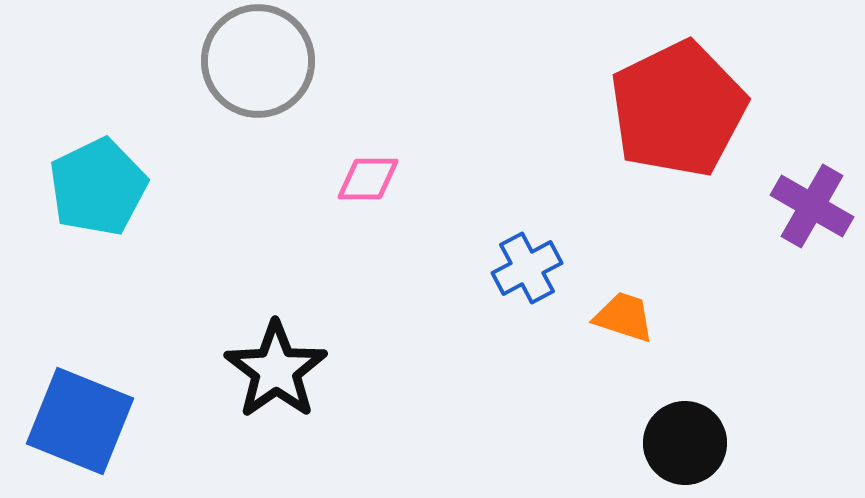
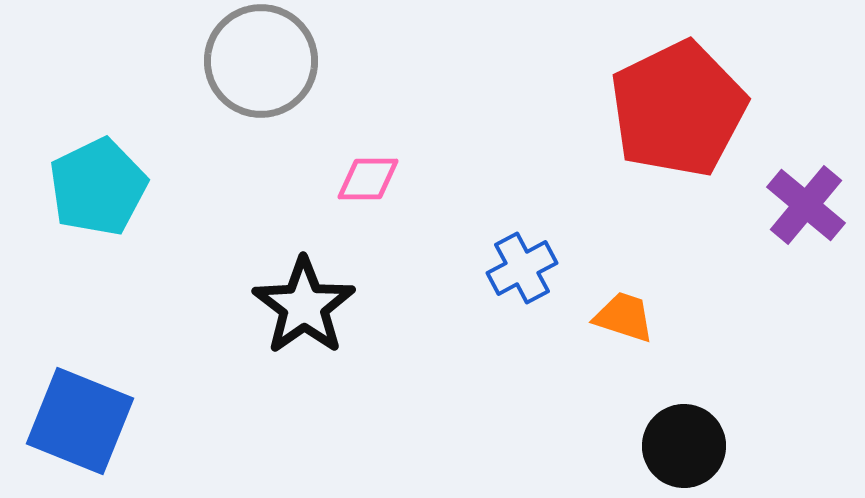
gray circle: moved 3 px right
purple cross: moved 6 px left, 1 px up; rotated 10 degrees clockwise
blue cross: moved 5 px left
black star: moved 28 px right, 64 px up
black circle: moved 1 px left, 3 px down
